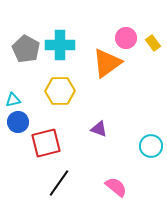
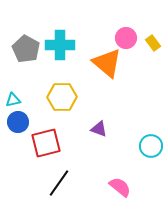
orange triangle: rotated 44 degrees counterclockwise
yellow hexagon: moved 2 px right, 6 px down
pink semicircle: moved 4 px right
